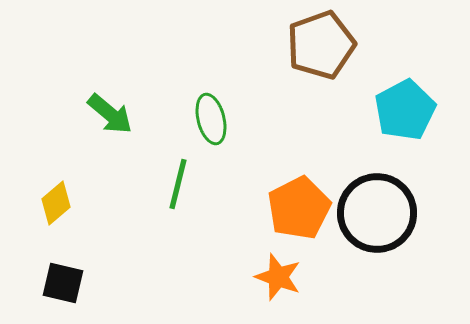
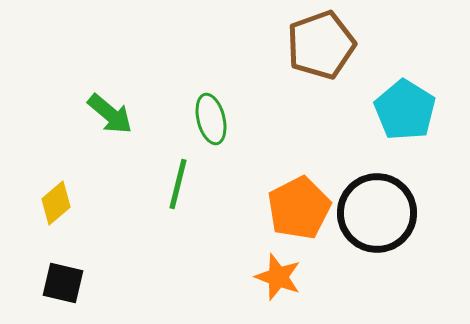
cyan pentagon: rotated 12 degrees counterclockwise
